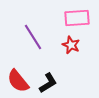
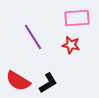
red star: rotated 12 degrees counterclockwise
red semicircle: rotated 20 degrees counterclockwise
